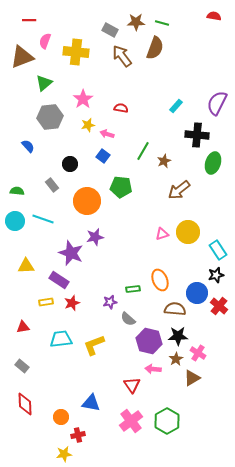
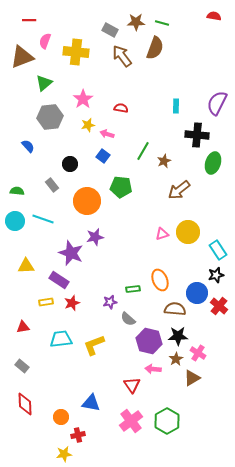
cyan rectangle at (176, 106): rotated 40 degrees counterclockwise
